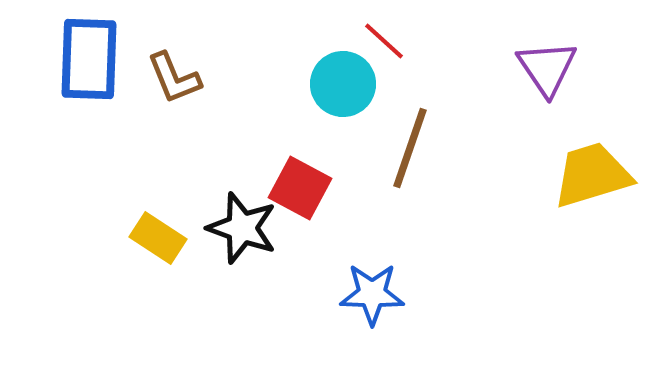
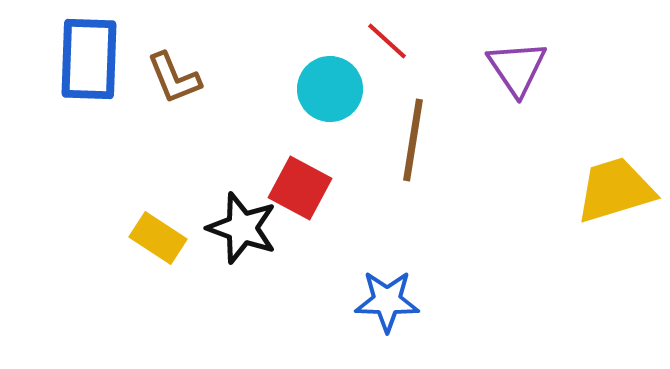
red line: moved 3 px right
purple triangle: moved 30 px left
cyan circle: moved 13 px left, 5 px down
brown line: moved 3 px right, 8 px up; rotated 10 degrees counterclockwise
yellow trapezoid: moved 23 px right, 15 px down
blue star: moved 15 px right, 7 px down
